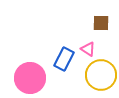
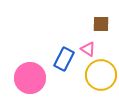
brown square: moved 1 px down
